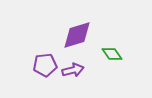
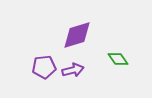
green diamond: moved 6 px right, 5 px down
purple pentagon: moved 1 px left, 2 px down
